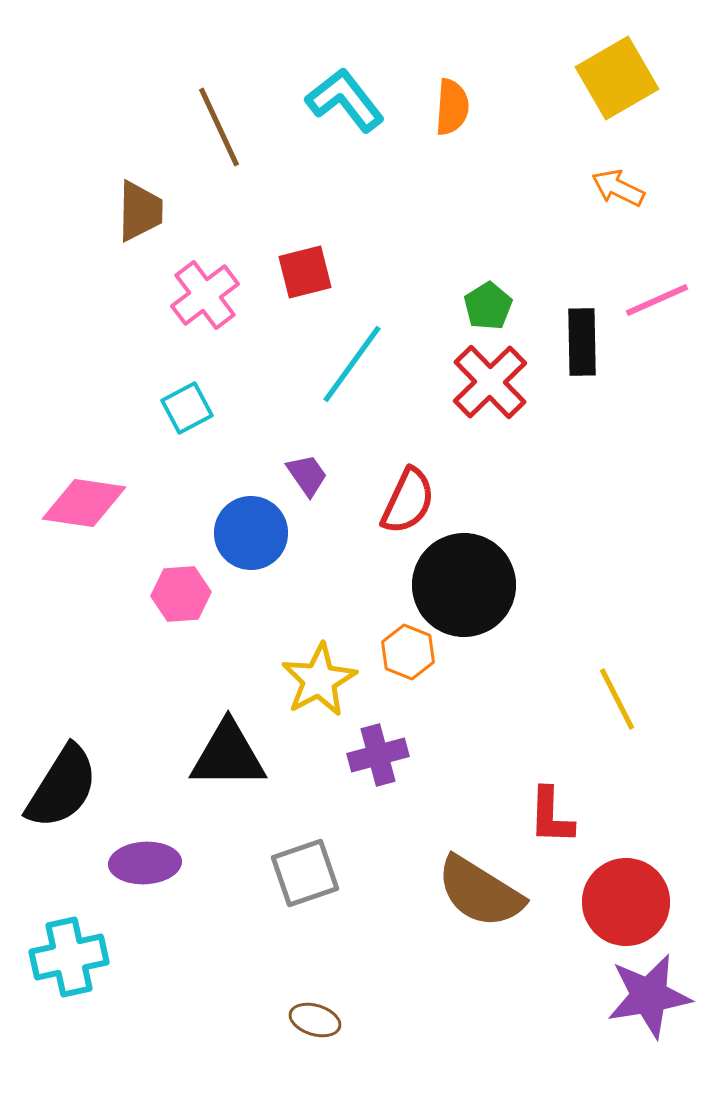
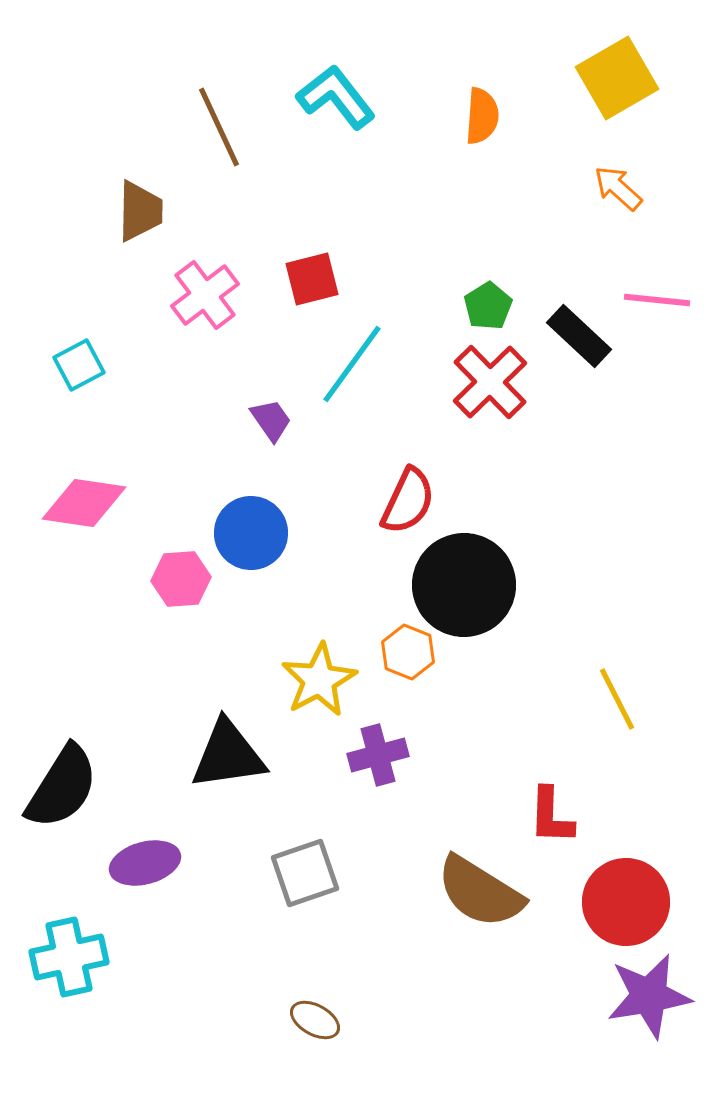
cyan L-shape: moved 9 px left, 3 px up
orange semicircle: moved 30 px right, 9 px down
orange arrow: rotated 16 degrees clockwise
red square: moved 7 px right, 7 px down
pink line: rotated 30 degrees clockwise
black rectangle: moved 3 px left, 6 px up; rotated 46 degrees counterclockwise
cyan square: moved 108 px left, 43 px up
purple trapezoid: moved 36 px left, 55 px up
pink hexagon: moved 15 px up
black triangle: rotated 8 degrees counterclockwise
purple ellipse: rotated 12 degrees counterclockwise
brown ellipse: rotated 12 degrees clockwise
